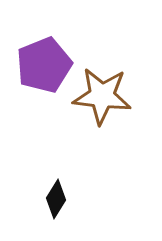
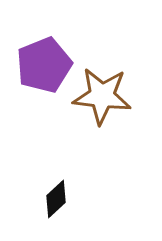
black diamond: rotated 15 degrees clockwise
